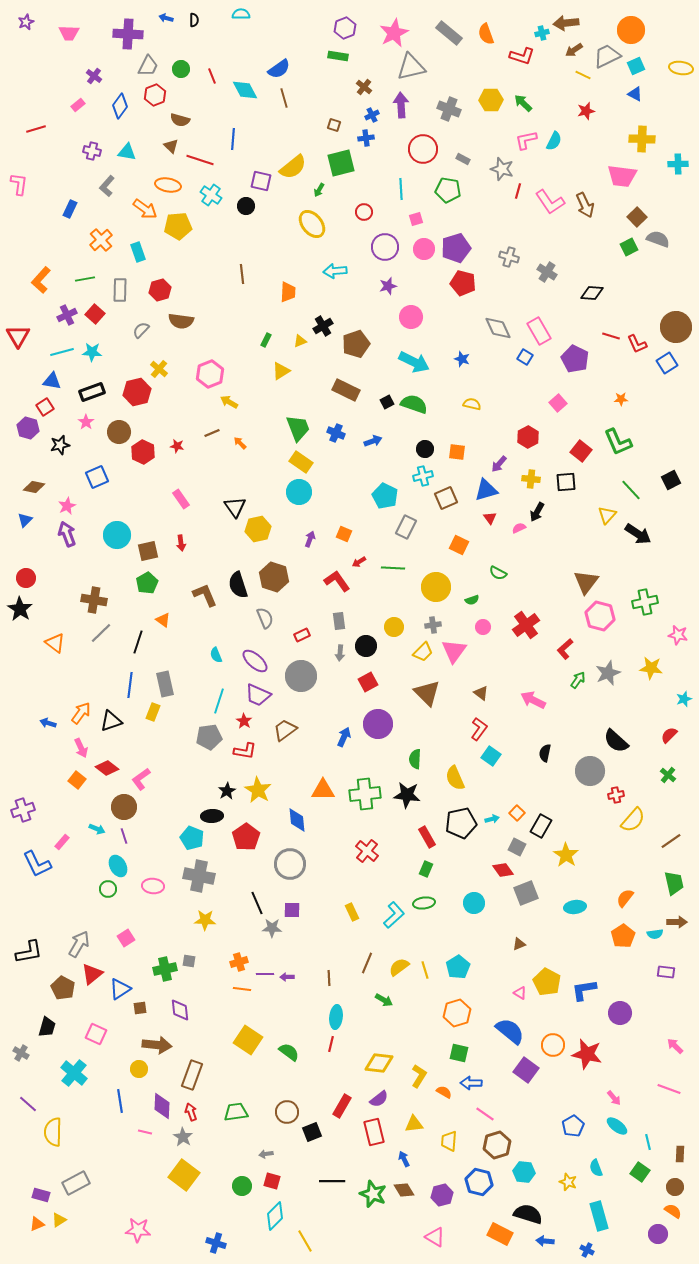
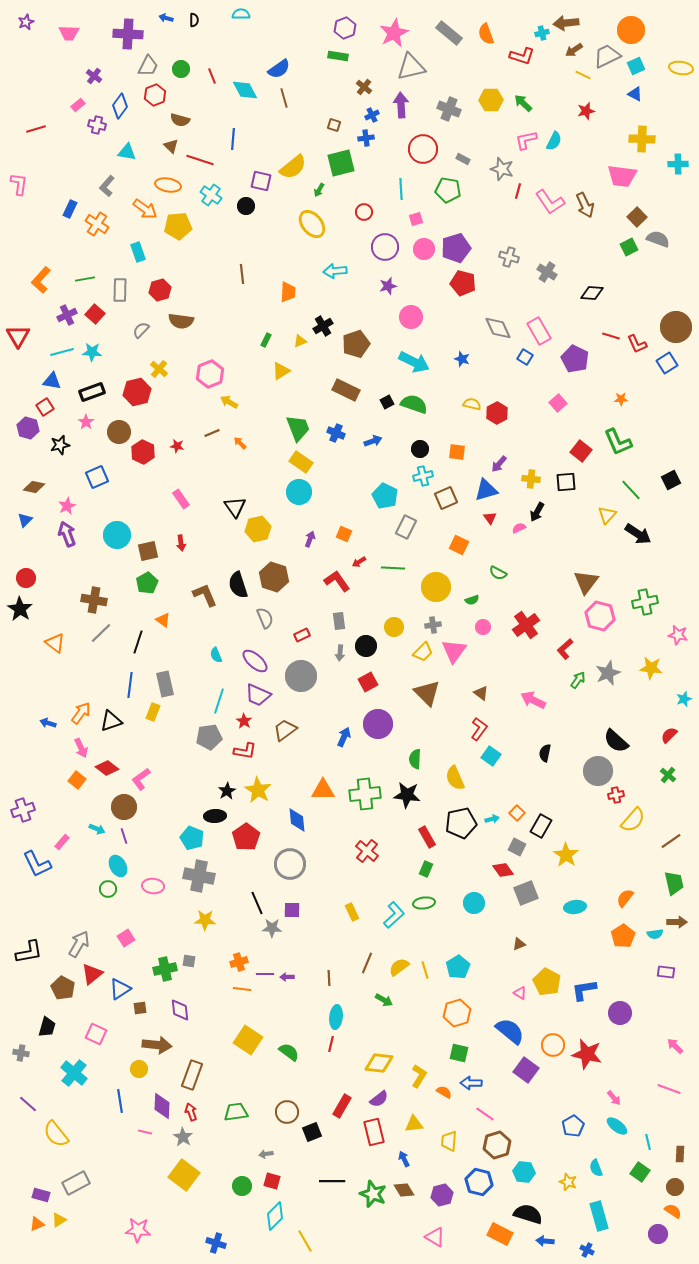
purple cross at (92, 151): moved 5 px right, 26 px up
orange cross at (101, 240): moved 4 px left, 16 px up; rotated 15 degrees counterclockwise
red hexagon at (528, 437): moved 31 px left, 24 px up
black circle at (425, 449): moved 5 px left
gray circle at (590, 771): moved 8 px right
black ellipse at (212, 816): moved 3 px right
gray cross at (21, 1053): rotated 21 degrees counterclockwise
yellow semicircle at (53, 1132): moved 3 px right, 2 px down; rotated 40 degrees counterclockwise
